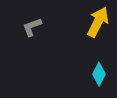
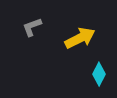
yellow arrow: moved 18 px left, 16 px down; rotated 36 degrees clockwise
